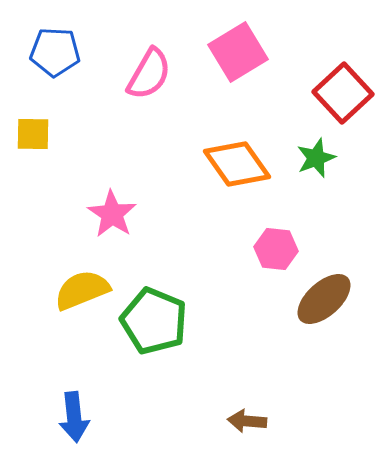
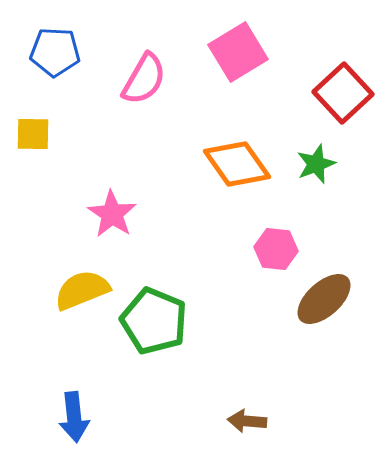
pink semicircle: moved 5 px left, 5 px down
green star: moved 6 px down
